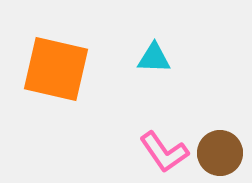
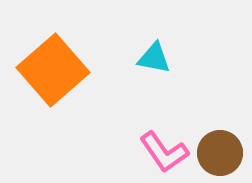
cyan triangle: rotated 9 degrees clockwise
orange square: moved 3 px left, 1 px down; rotated 36 degrees clockwise
